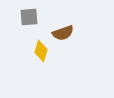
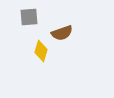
brown semicircle: moved 1 px left
